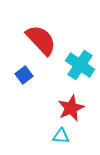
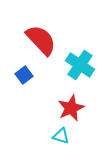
cyan triangle: rotated 12 degrees clockwise
